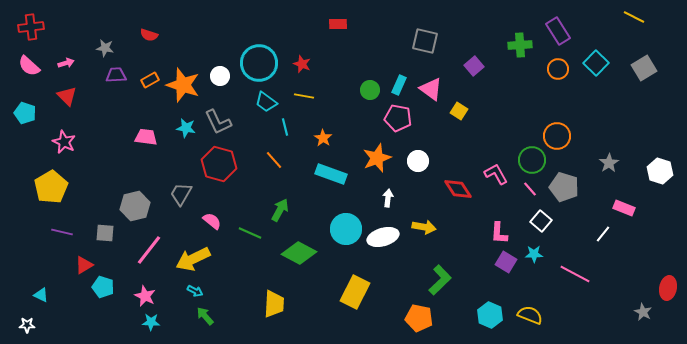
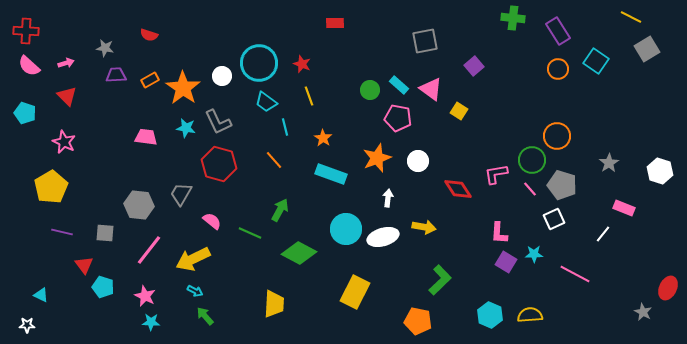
yellow line at (634, 17): moved 3 px left
red rectangle at (338, 24): moved 3 px left, 1 px up
red cross at (31, 27): moved 5 px left, 4 px down; rotated 10 degrees clockwise
gray square at (425, 41): rotated 24 degrees counterclockwise
green cross at (520, 45): moved 7 px left, 27 px up; rotated 10 degrees clockwise
cyan square at (596, 63): moved 2 px up; rotated 10 degrees counterclockwise
gray square at (644, 68): moved 3 px right, 19 px up
white circle at (220, 76): moved 2 px right
orange star at (183, 85): moved 3 px down; rotated 16 degrees clockwise
cyan rectangle at (399, 85): rotated 72 degrees counterclockwise
yellow line at (304, 96): moved 5 px right; rotated 60 degrees clockwise
pink L-shape at (496, 174): rotated 70 degrees counterclockwise
gray pentagon at (564, 187): moved 2 px left, 2 px up
gray hexagon at (135, 206): moved 4 px right, 1 px up; rotated 20 degrees clockwise
white square at (541, 221): moved 13 px right, 2 px up; rotated 25 degrees clockwise
red triangle at (84, 265): rotated 36 degrees counterclockwise
red ellipse at (668, 288): rotated 15 degrees clockwise
yellow semicircle at (530, 315): rotated 25 degrees counterclockwise
orange pentagon at (419, 318): moved 1 px left, 3 px down
